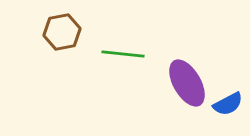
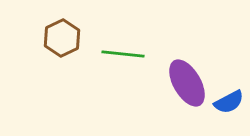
brown hexagon: moved 6 px down; rotated 15 degrees counterclockwise
blue semicircle: moved 1 px right, 2 px up
